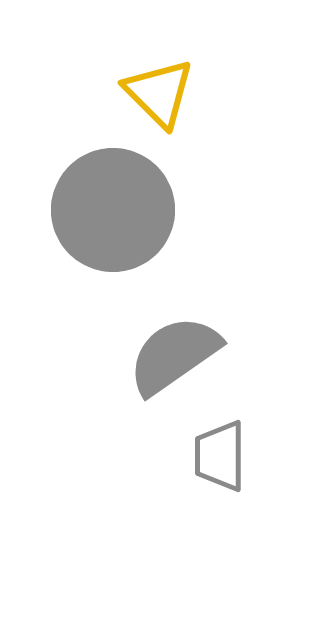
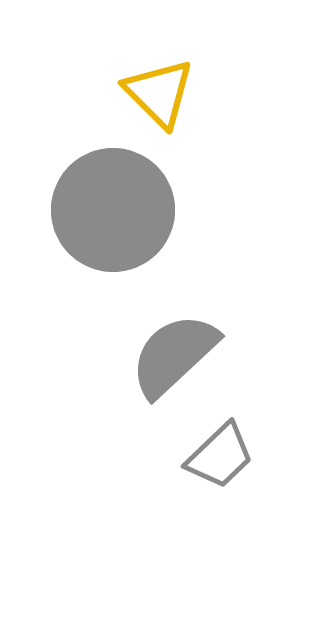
gray semicircle: rotated 8 degrees counterclockwise
gray trapezoid: rotated 134 degrees counterclockwise
